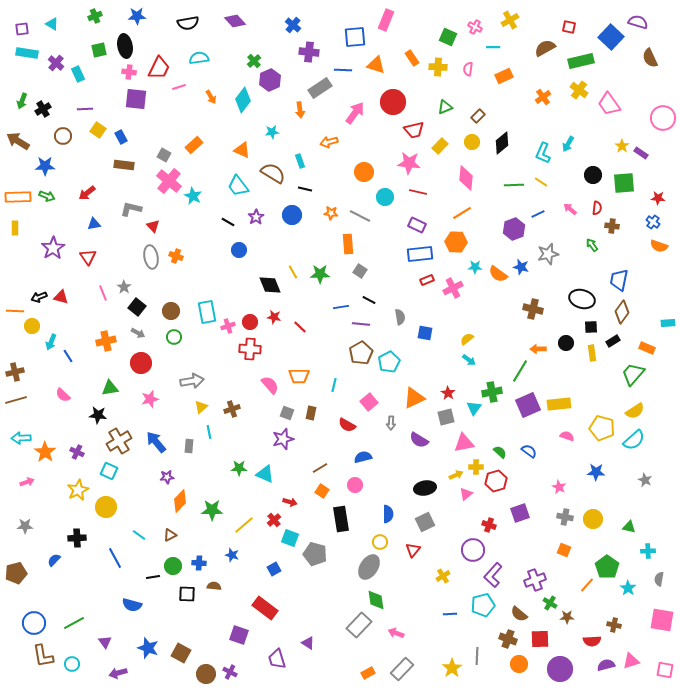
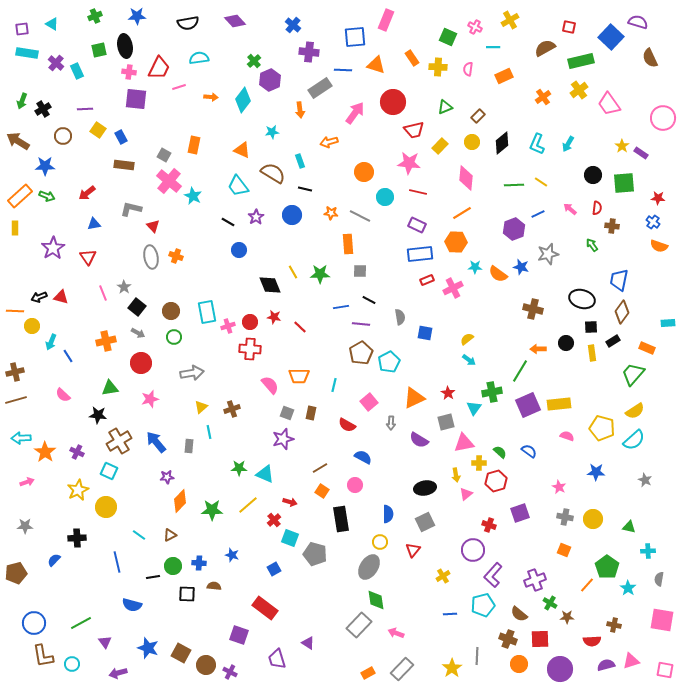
cyan rectangle at (78, 74): moved 1 px left, 3 px up
yellow cross at (579, 90): rotated 18 degrees clockwise
orange arrow at (211, 97): rotated 56 degrees counterclockwise
orange rectangle at (194, 145): rotated 36 degrees counterclockwise
cyan L-shape at (543, 153): moved 6 px left, 9 px up
orange rectangle at (18, 197): moved 2 px right, 1 px up; rotated 40 degrees counterclockwise
gray square at (360, 271): rotated 32 degrees counterclockwise
gray arrow at (192, 381): moved 8 px up
gray square at (446, 417): moved 5 px down
blue semicircle at (363, 457): rotated 42 degrees clockwise
yellow cross at (476, 467): moved 3 px right, 4 px up
yellow arrow at (456, 475): rotated 104 degrees clockwise
yellow line at (244, 525): moved 4 px right, 20 px up
blue line at (115, 558): moved 2 px right, 4 px down; rotated 15 degrees clockwise
green line at (74, 623): moved 7 px right
brown circle at (206, 674): moved 9 px up
